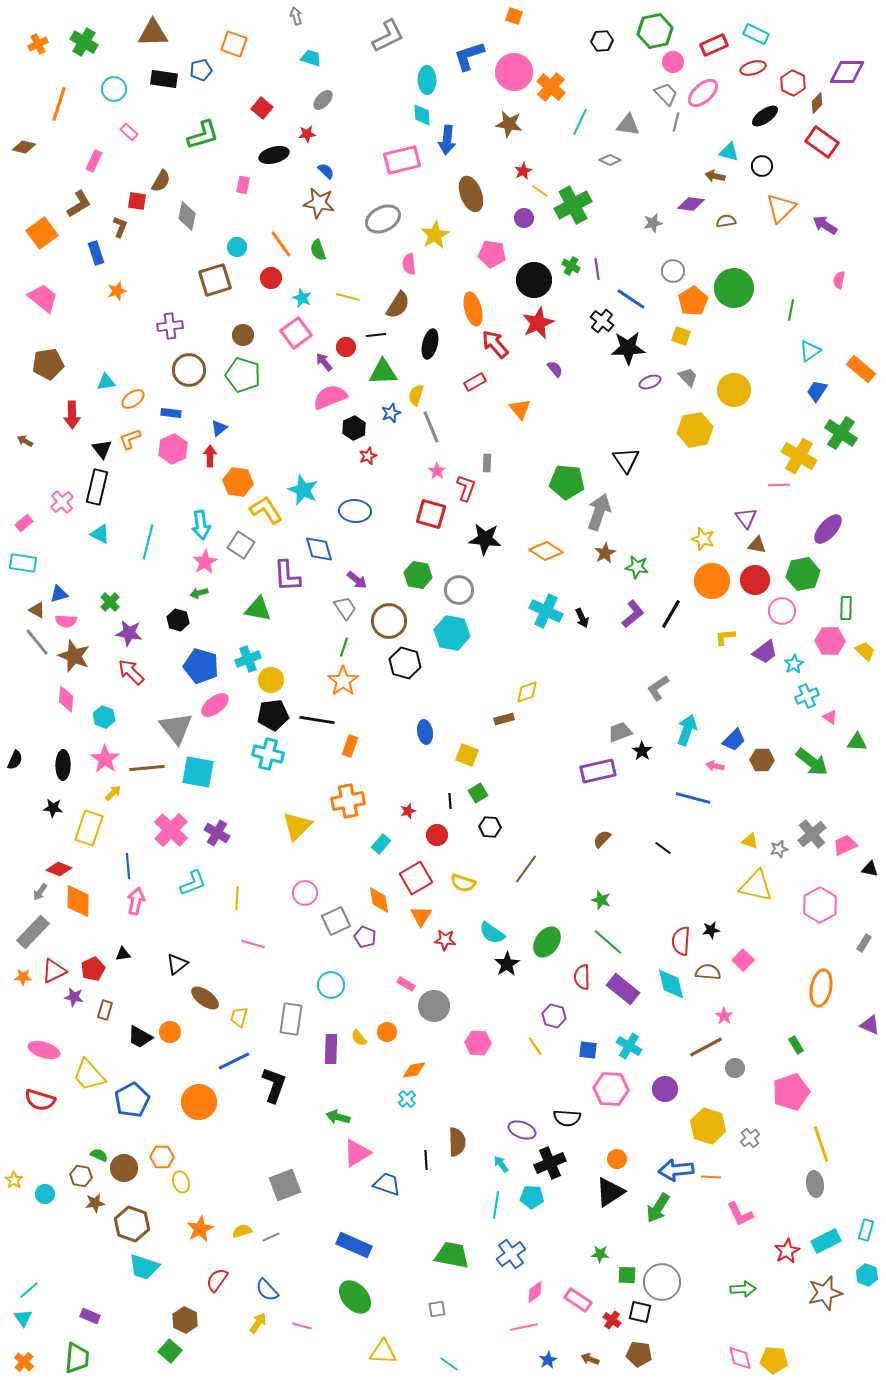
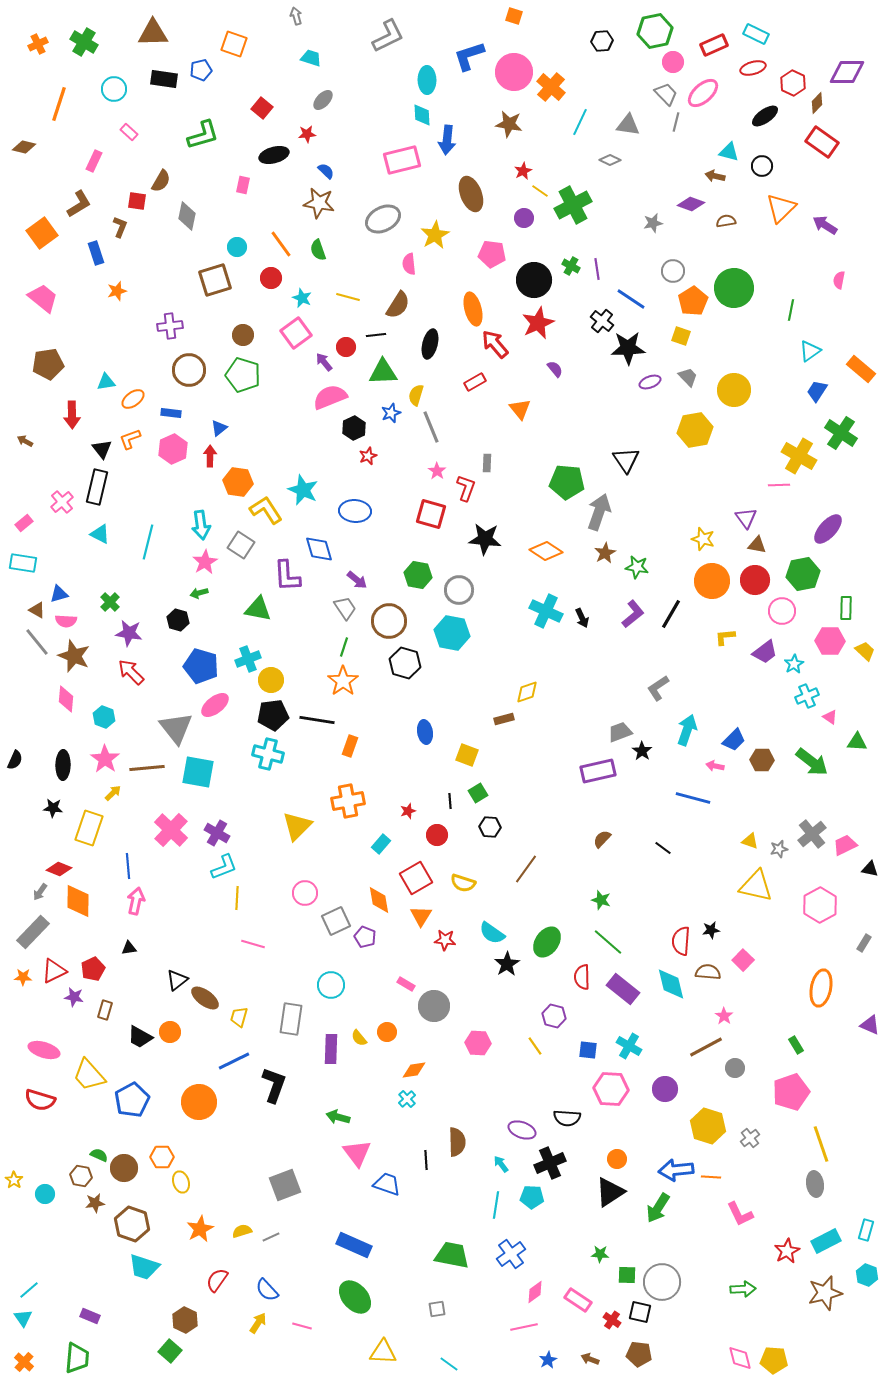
purple diamond at (691, 204): rotated 12 degrees clockwise
cyan L-shape at (193, 883): moved 31 px right, 16 px up
black triangle at (123, 954): moved 6 px right, 6 px up
black triangle at (177, 964): moved 16 px down
pink triangle at (357, 1153): rotated 36 degrees counterclockwise
